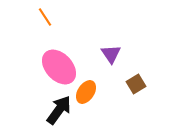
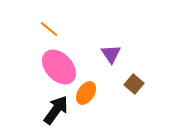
orange line: moved 4 px right, 12 px down; rotated 18 degrees counterclockwise
brown square: moved 2 px left; rotated 18 degrees counterclockwise
orange ellipse: moved 1 px down
black arrow: moved 3 px left
